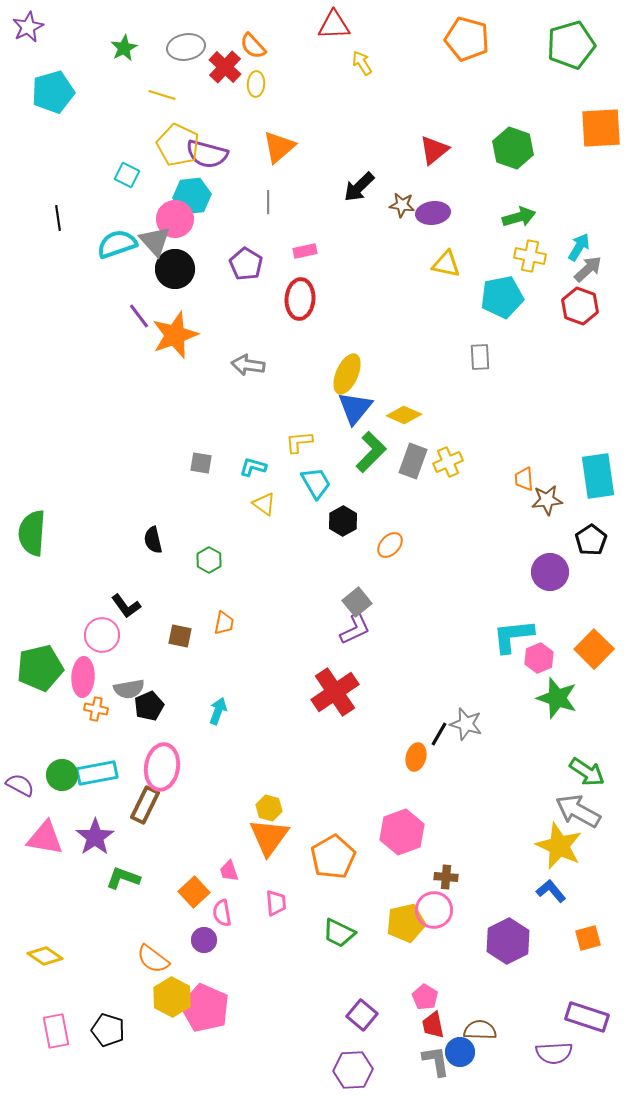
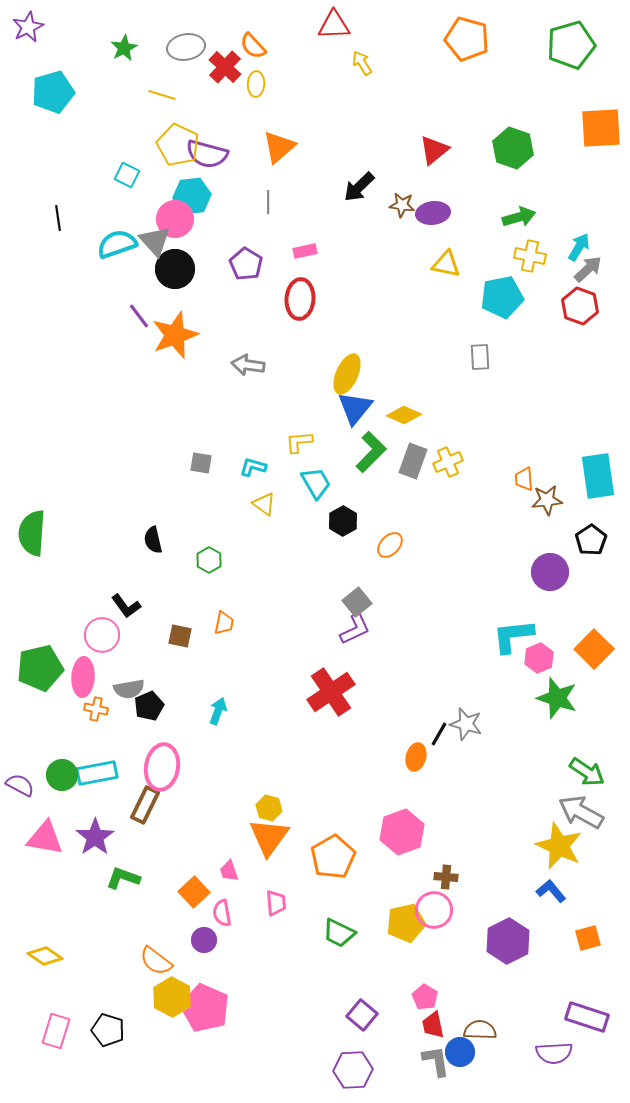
red cross at (335, 692): moved 4 px left
gray arrow at (578, 811): moved 3 px right, 1 px down
orange semicircle at (153, 959): moved 3 px right, 2 px down
pink rectangle at (56, 1031): rotated 28 degrees clockwise
